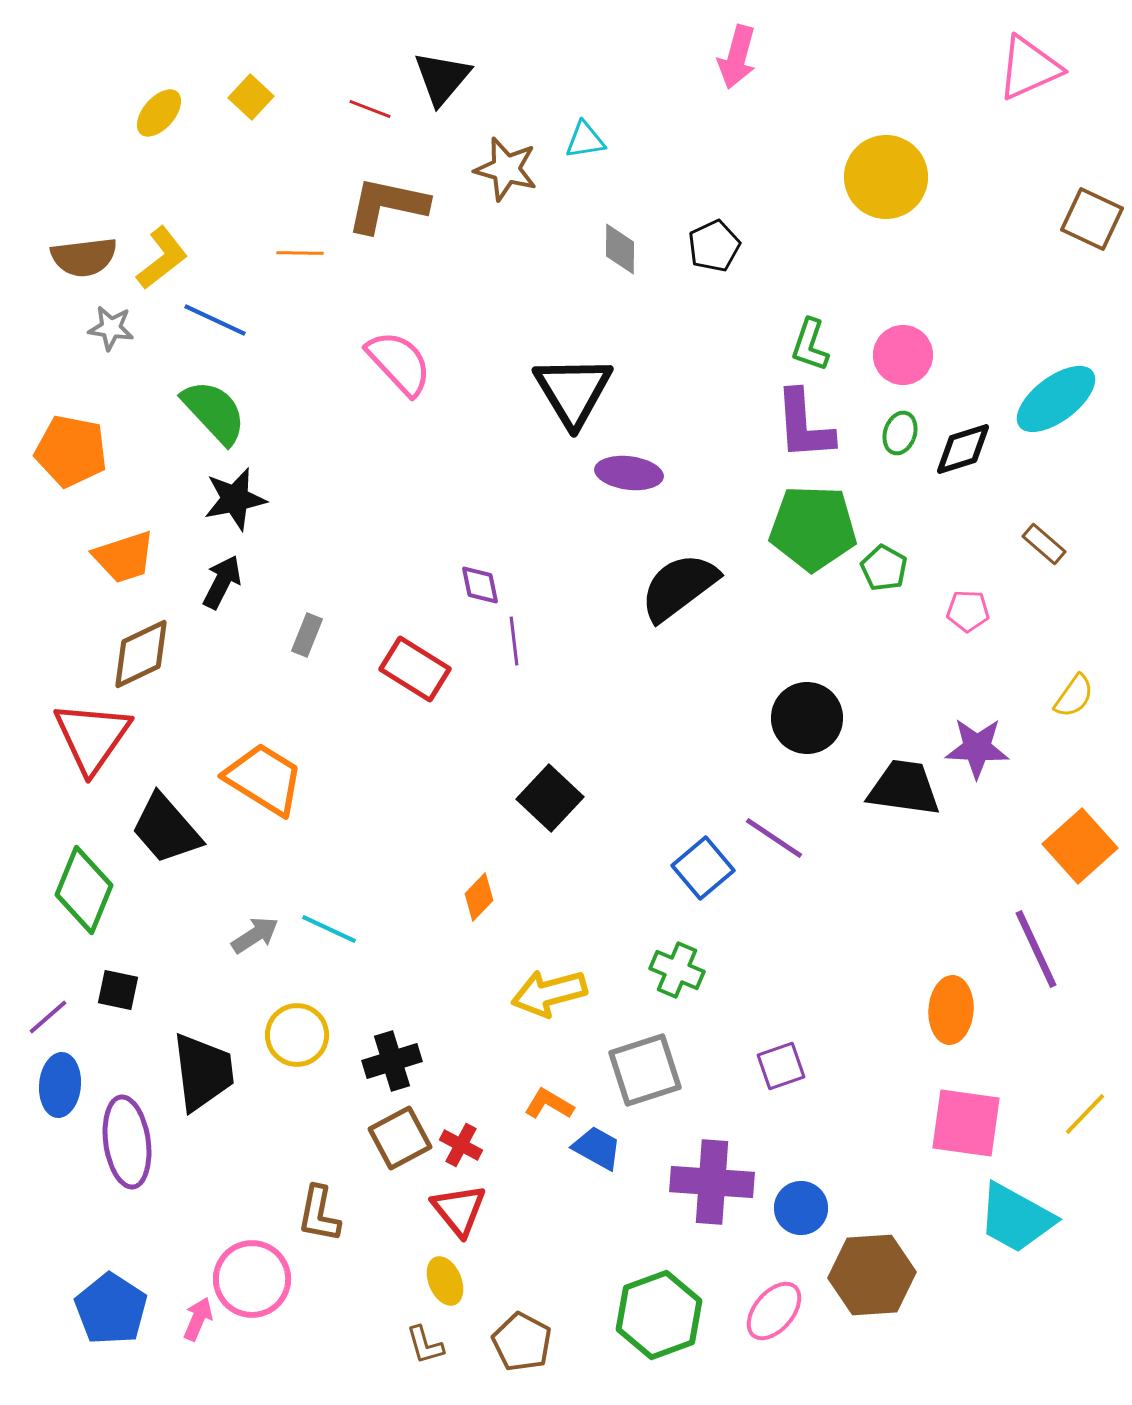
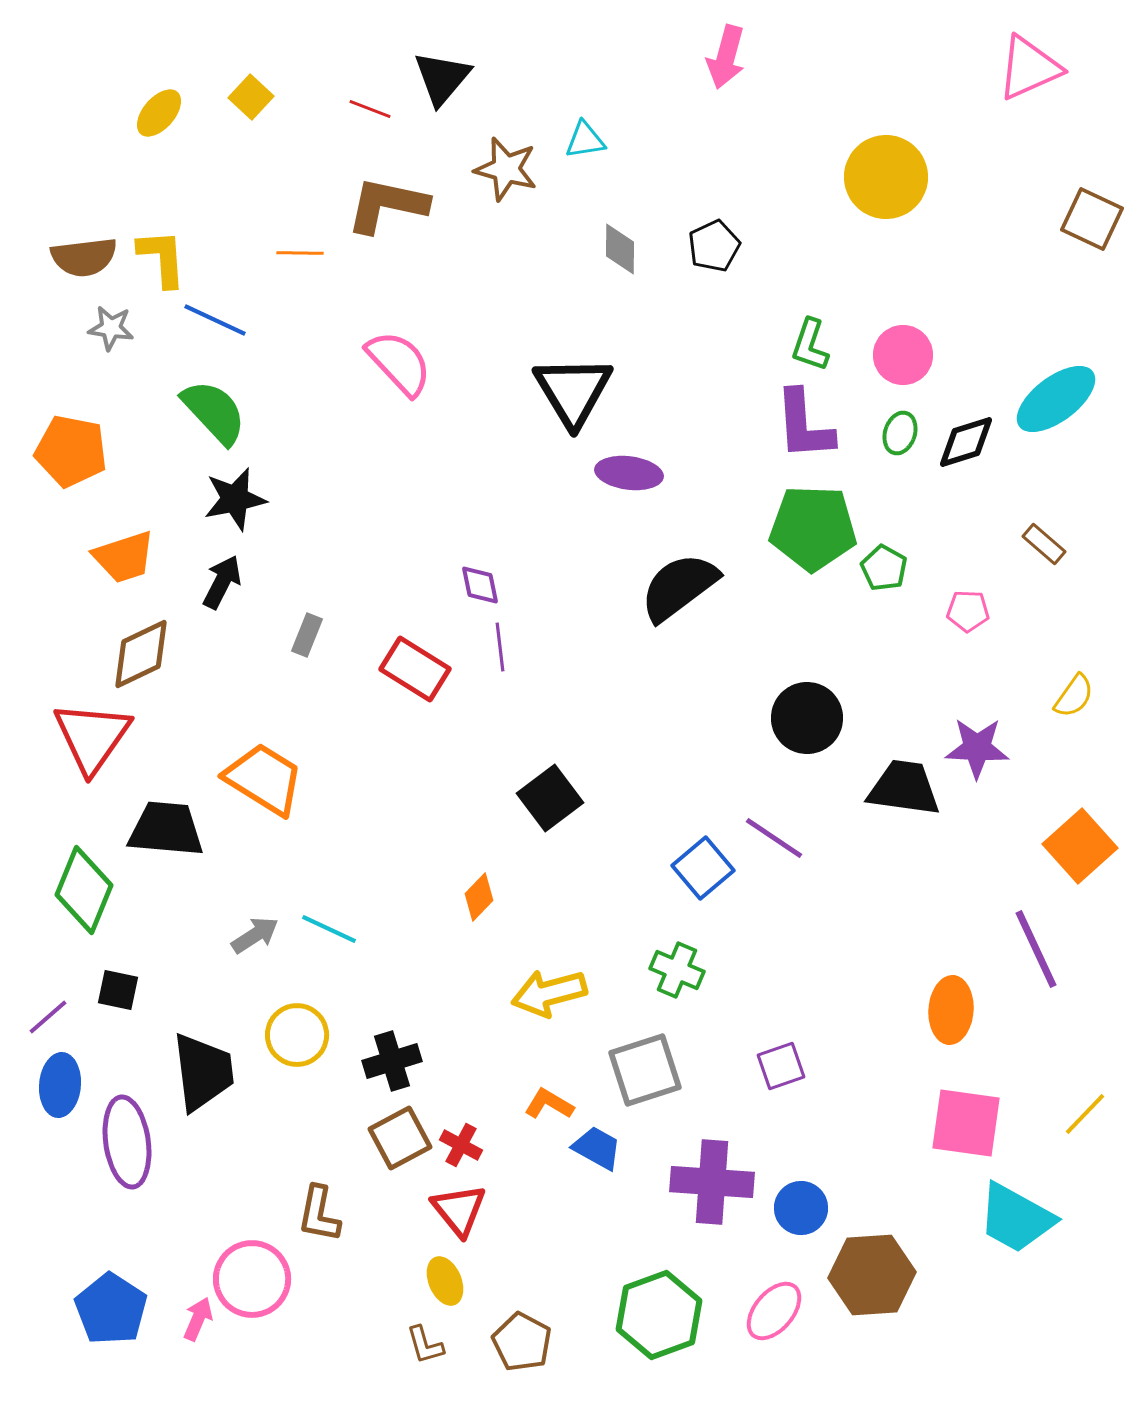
pink arrow at (737, 57): moved 11 px left
yellow L-shape at (162, 258): rotated 56 degrees counterclockwise
black diamond at (963, 449): moved 3 px right, 7 px up
purple line at (514, 641): moved 14 px left, 6 px down
black square at (550, 798): rotated 10 degrees clockwise
black trapezoid at (166, 829): rotated 136 degrees clockwise
